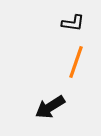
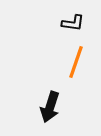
black arrow: rotated 40 degrees counterclockwise
